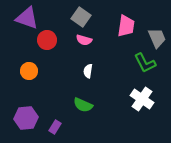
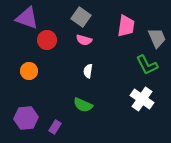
green L-shape: moved 2 px right, 2 px down
